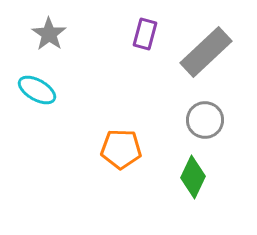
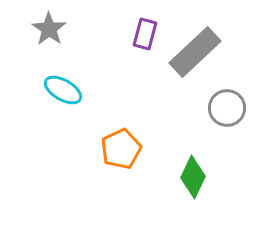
gray star: moved 5 px up
gray rectangle: moved 11 px left
cyan ellipse: moved 26 px right
gray circle: moved 22 px right, 12 px up
orange pentagon: rotated 27 degrees counterclockwise
